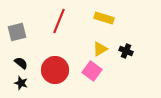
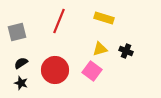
yellow triangle: rotated 14 degrees clockwise
black semicircle: rotated 72 degrees counterclockwise
